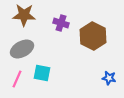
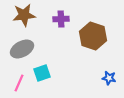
brown star: rotated 10 degrees counterclockwise
purple cross: moved 4 px up; rotated 21 degrees counterclockwise
brown hexagon: rotated 8 degrees counterclockwise
cyan square: rotated 30 degrees counterclockwise
pink line: moved 2 px right, 4 px down
